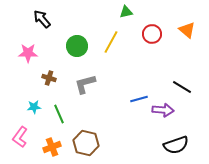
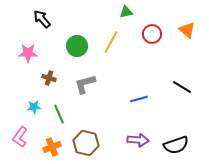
purple arrow: moved 25 px left, 30 px down
